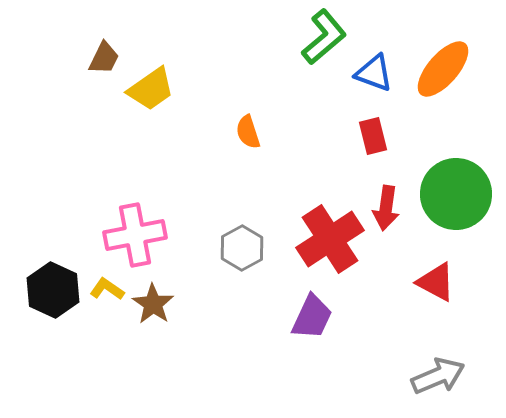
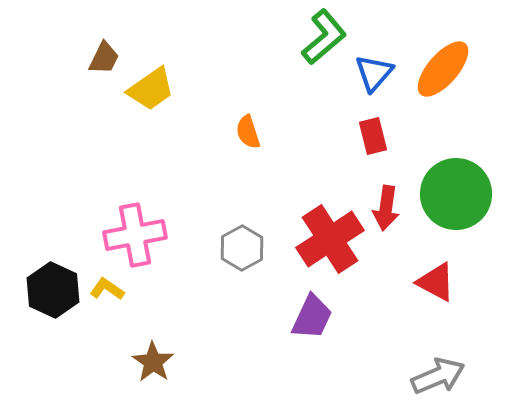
blue triangle: rotated 51 degrees clockwise
brown star: moved 58 px down
